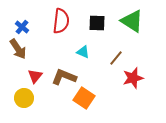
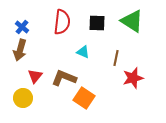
red semicircle: moved 1 px right, 1 px down
brown arrow: moved 2 px right, 1 px down; rotated 50 degrees clockwise
brown line: rotated 28 degrees counterclockwise
brown L-shape: moved 1 px down
yellow circle: moved 1 px left
